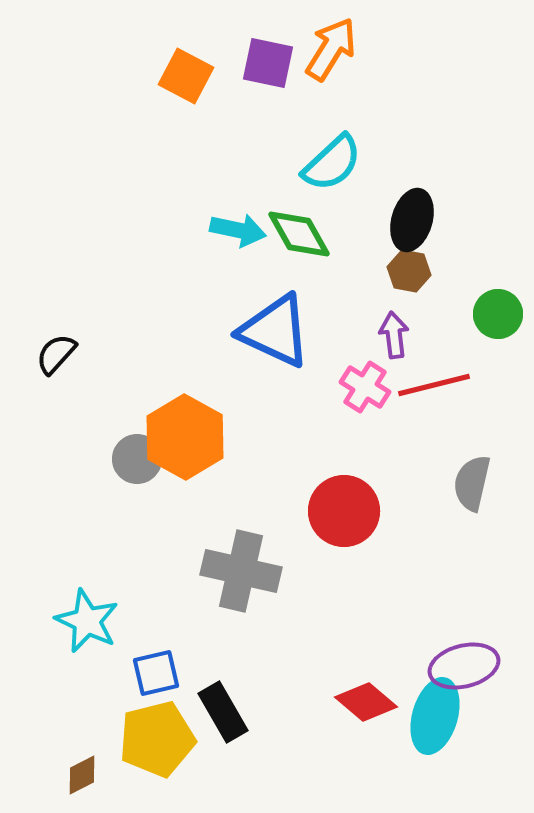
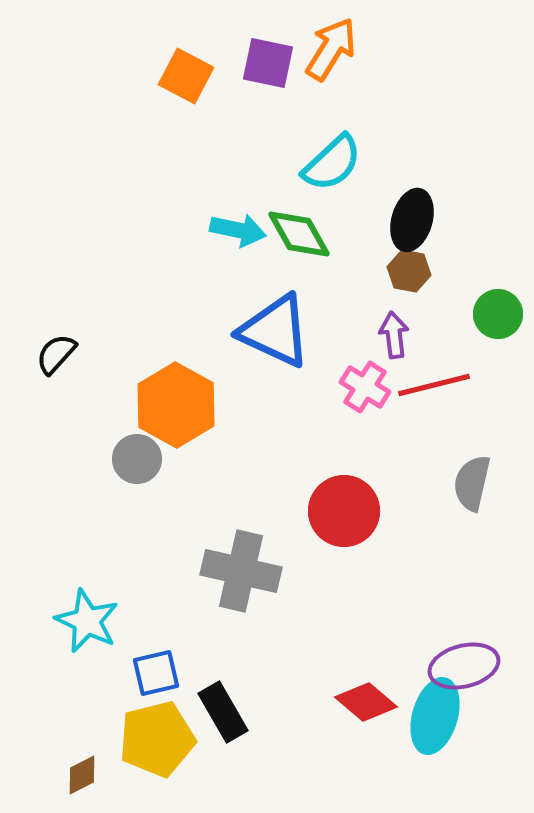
orange hexagon: moved 9 px left, 32 px up
